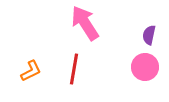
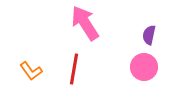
pink circle: moved 1 px left
orange L-shape: rotated 80 degrees clockwise
